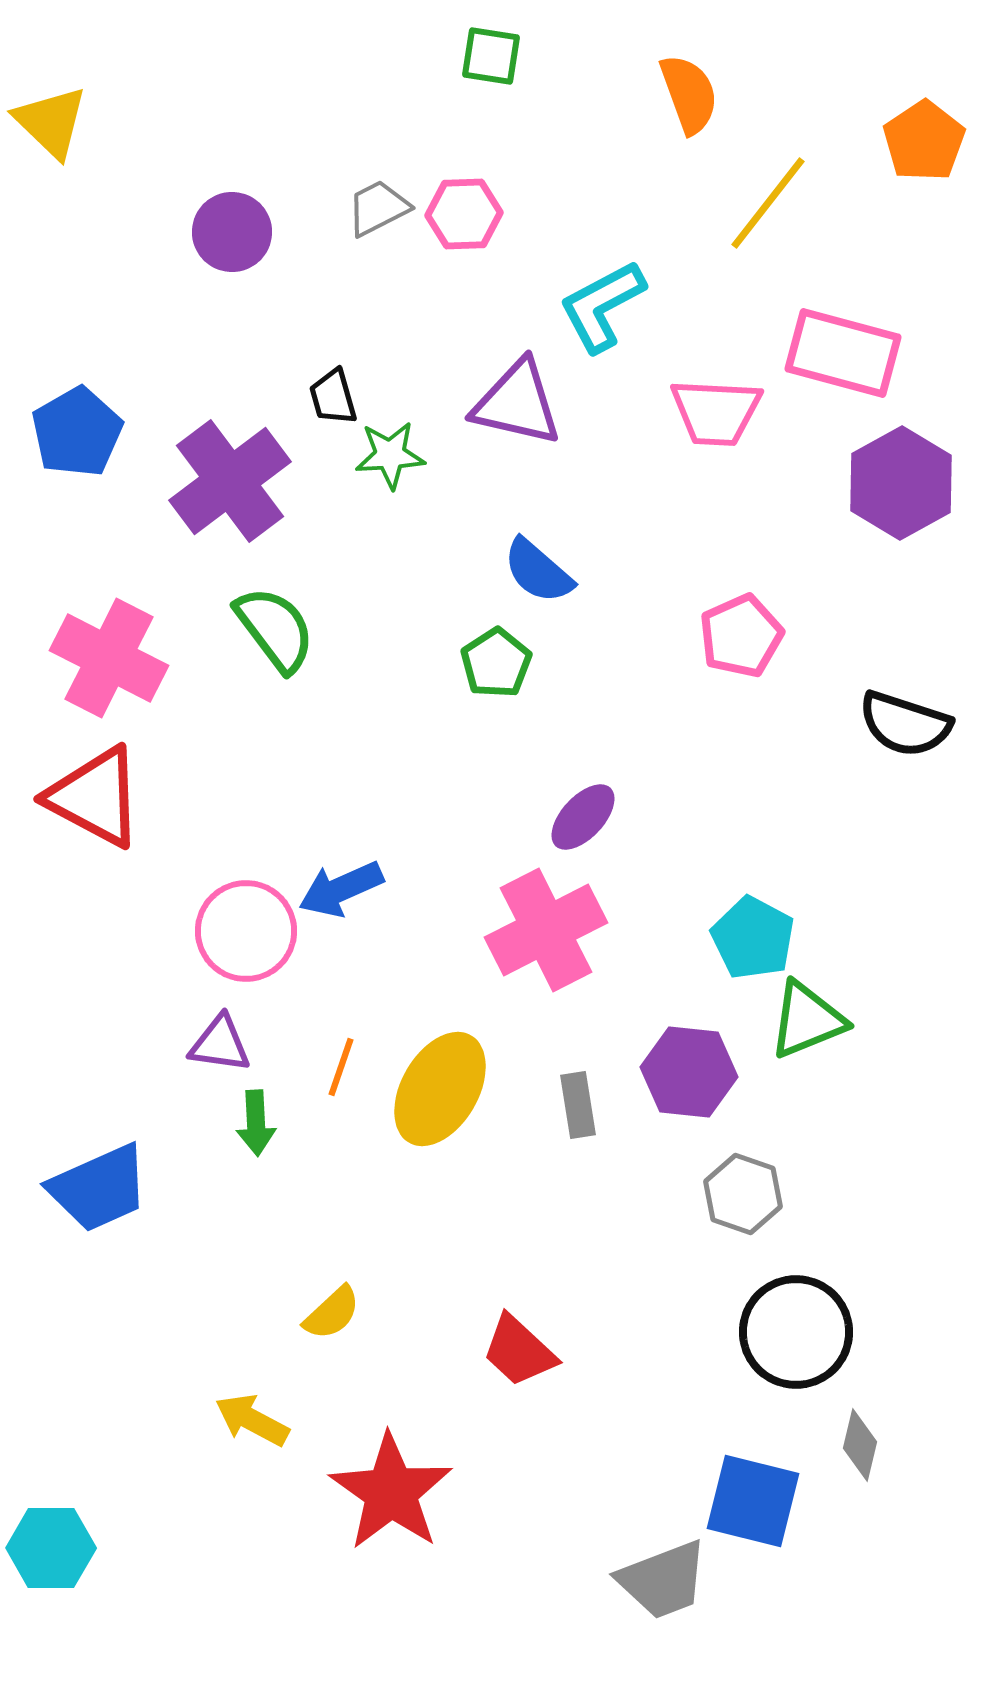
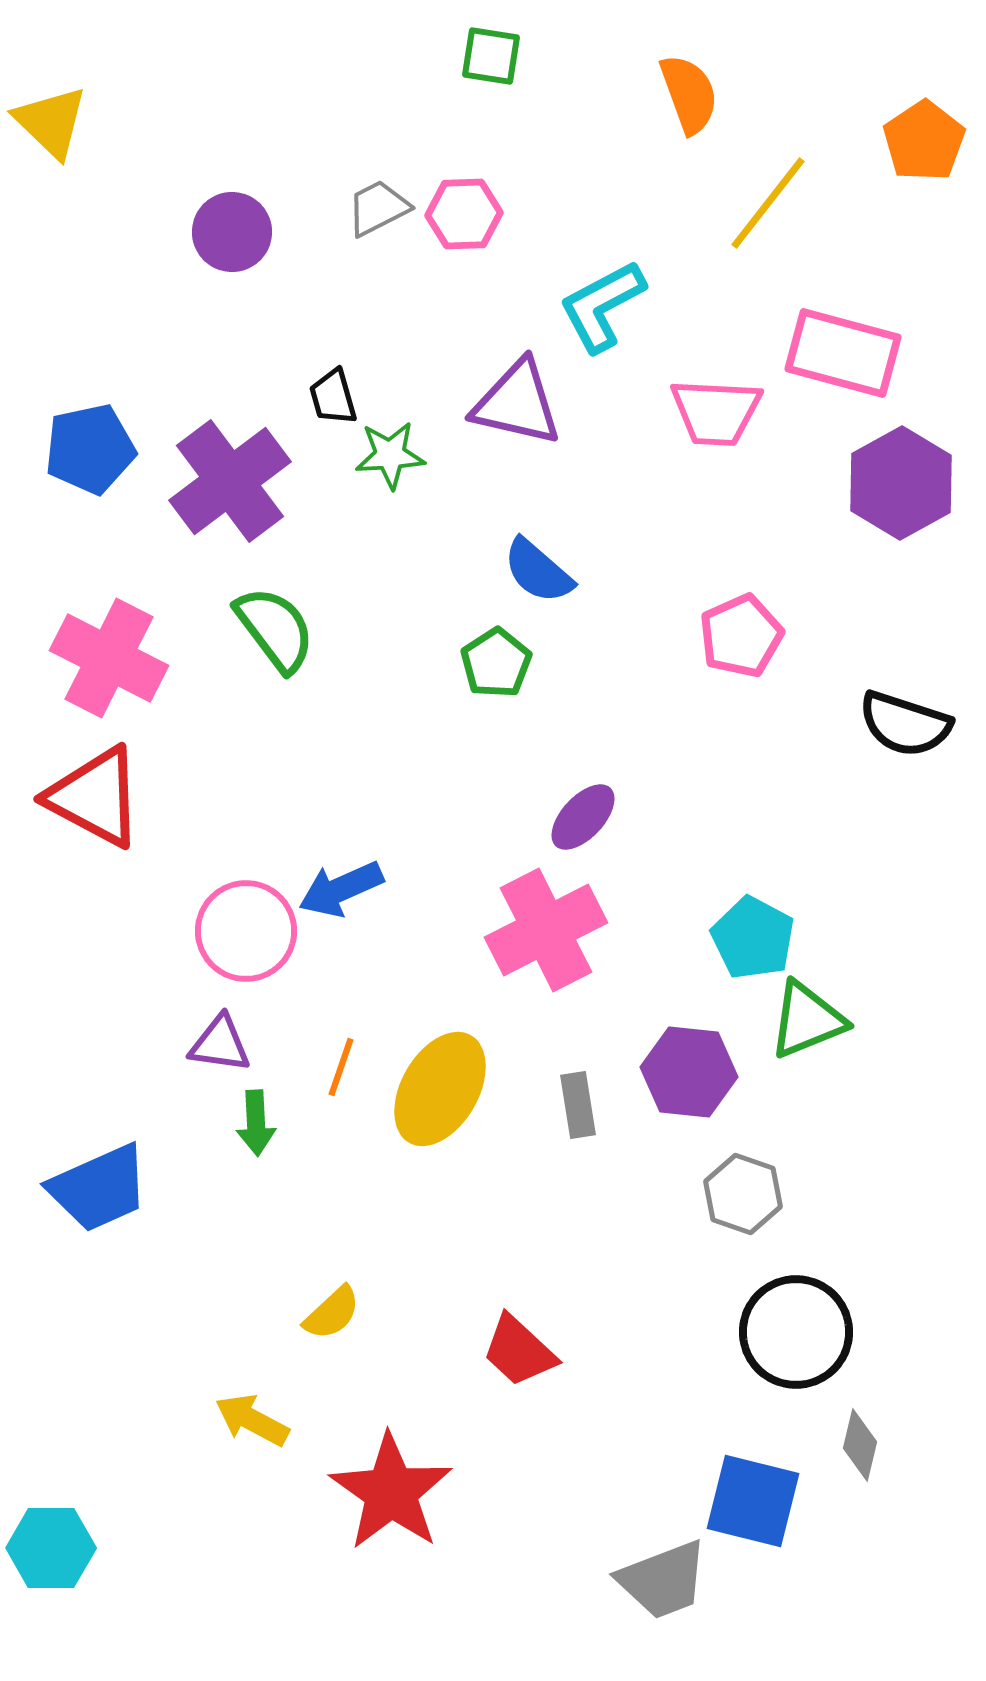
blue pentagon at (77, 432): moved 13 px right, 17 px down; rotated 18 degrees clockwise
